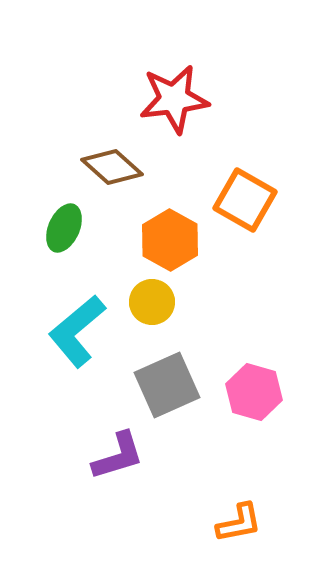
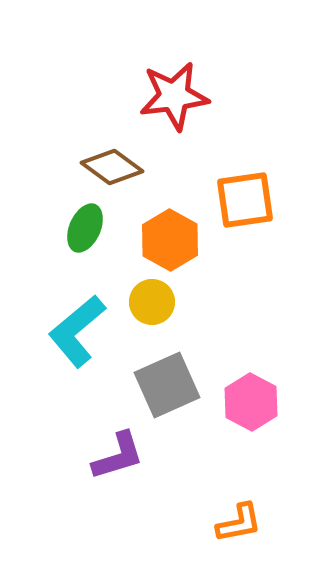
red star: moved 3 px up
brown diamond: rotated 6 degrees counterclockwise
orange square: rotated 38 degrees counterclockwise
green ellipse: moved 21 px right
pink hexagon: moved 3 px left, 10 px down; rotated 12 degrees clockwise
